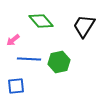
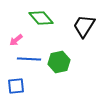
green diamond: moved 3 px up
pink arrow: moved 3 px right
